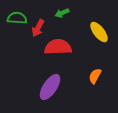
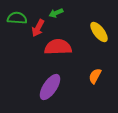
green arrow: moved 6 px left
